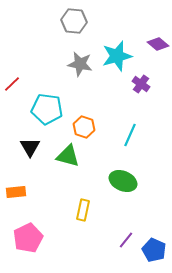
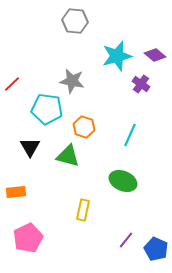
gray hexagon: moved 1 px right
purple diamond: moved 3 px left, 11 px down
gray star: moved 8 px left, 17 px down
blue pentagon: moved 2 px right, 1 px up
